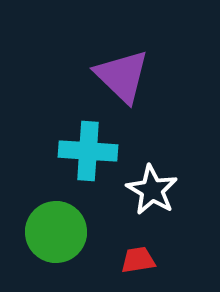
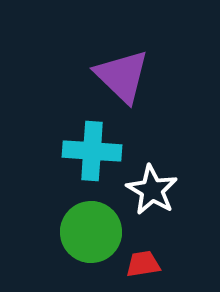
cyan cross: moved 4 px right
green circle: moved 35 px right
red trapezoid: moved 5 px right, 4 px down
